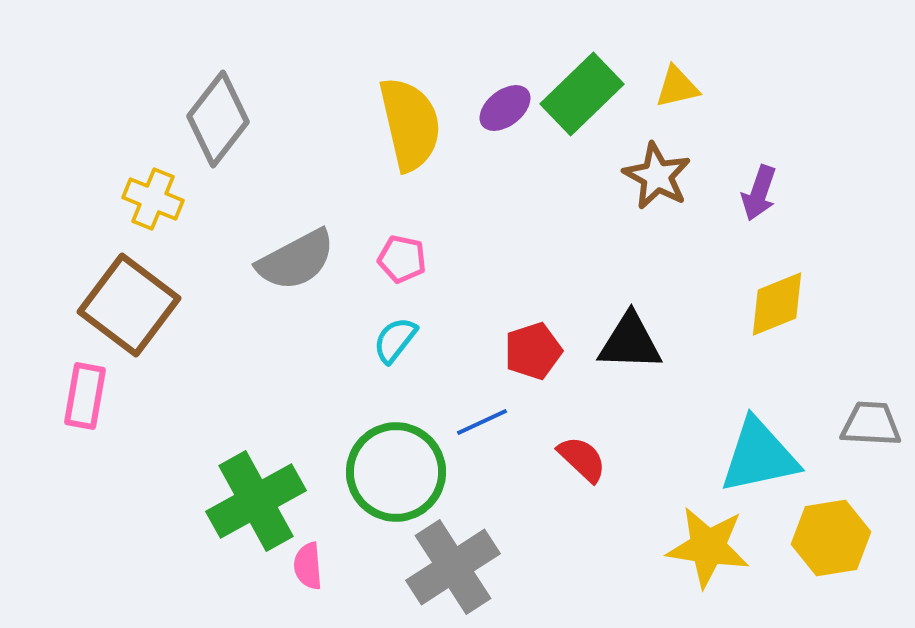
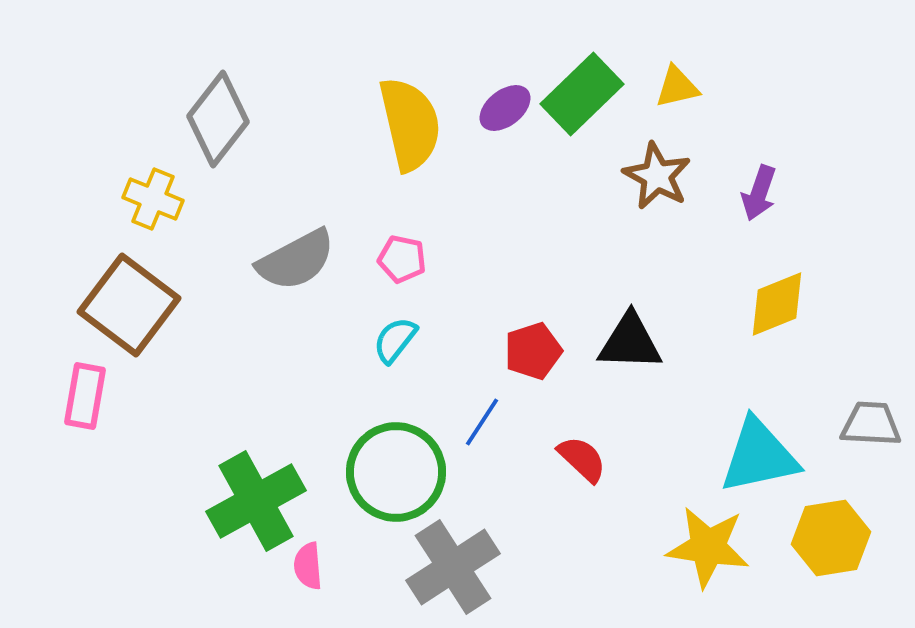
blue line: rotated 32 degrees counterclockwise
